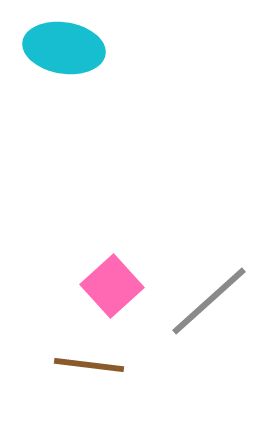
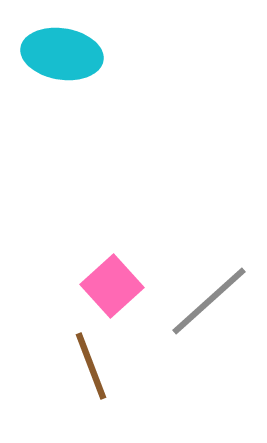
cyan ellipse: moved 2 px left, 6 px down
brown line: moved 2 px right, 1 px down; rotated 62 degrees clockwise
